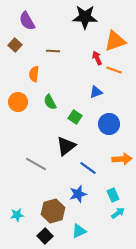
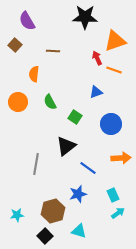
blue circle: moved 2 px right
orange arrow: moved 1 px left, 1 px up
gray line: rotated 70 degrees clockwise
cyan triangle: rotated 42 degrees clockwise
